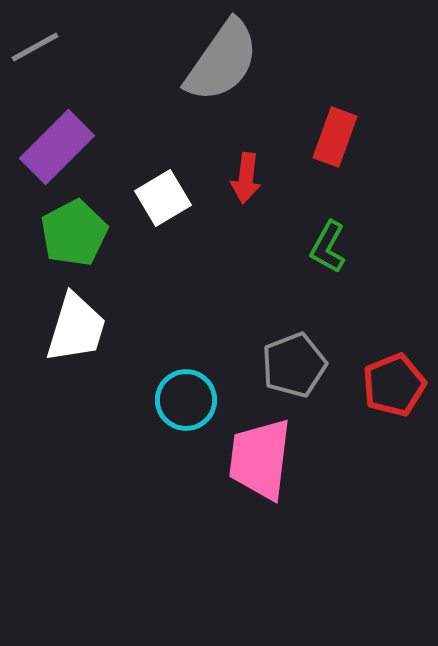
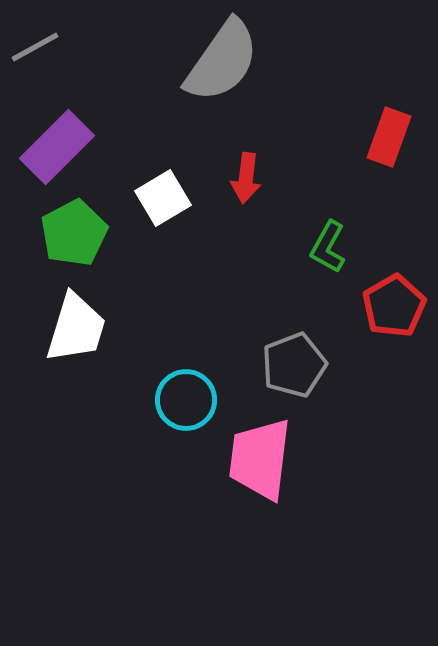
red rectangle: moved 54 px right
red pentagon: moved 79 px up; rotated 8 degrees counterclockwise
